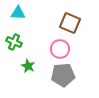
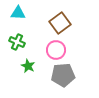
brown square: moved 10 px left; rotated 30 degrees clockwise
green cross: moved 3 px right
pink circle: moved 4 px left, 1 px down
